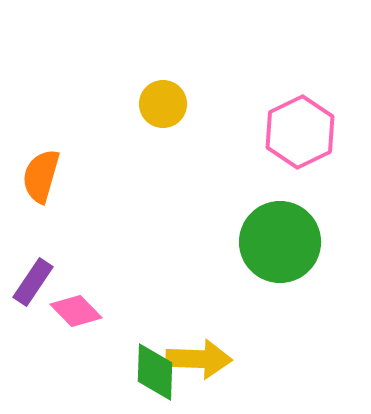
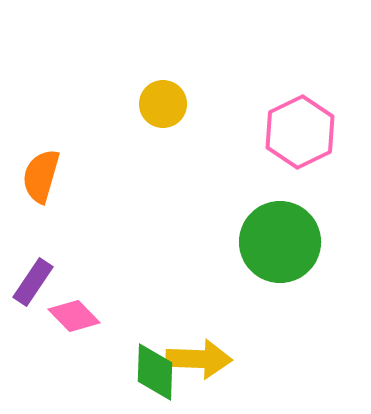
pink diamond: moved 2 px left, 5 px down
